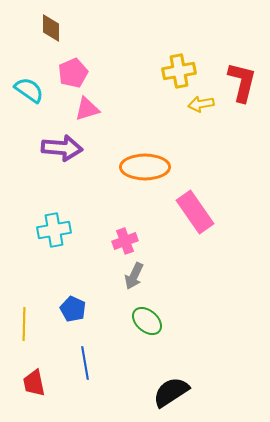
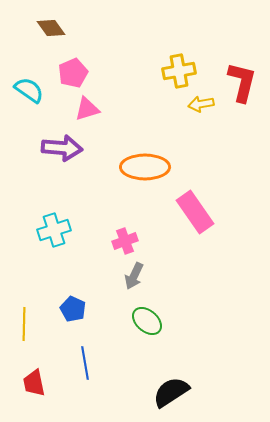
brown diamond: rotated 36 degrees counterclockwise
cyan cross: rotated 8 degrees counterclockwise
